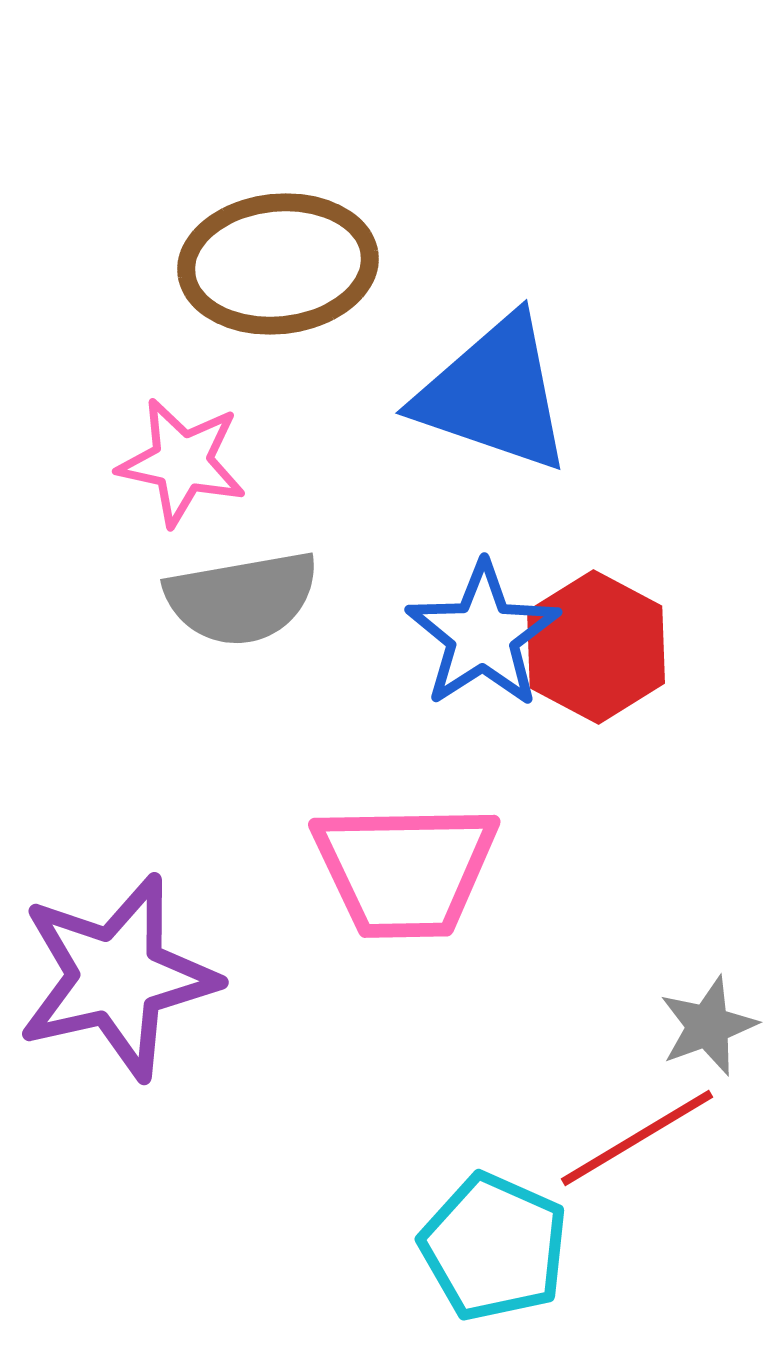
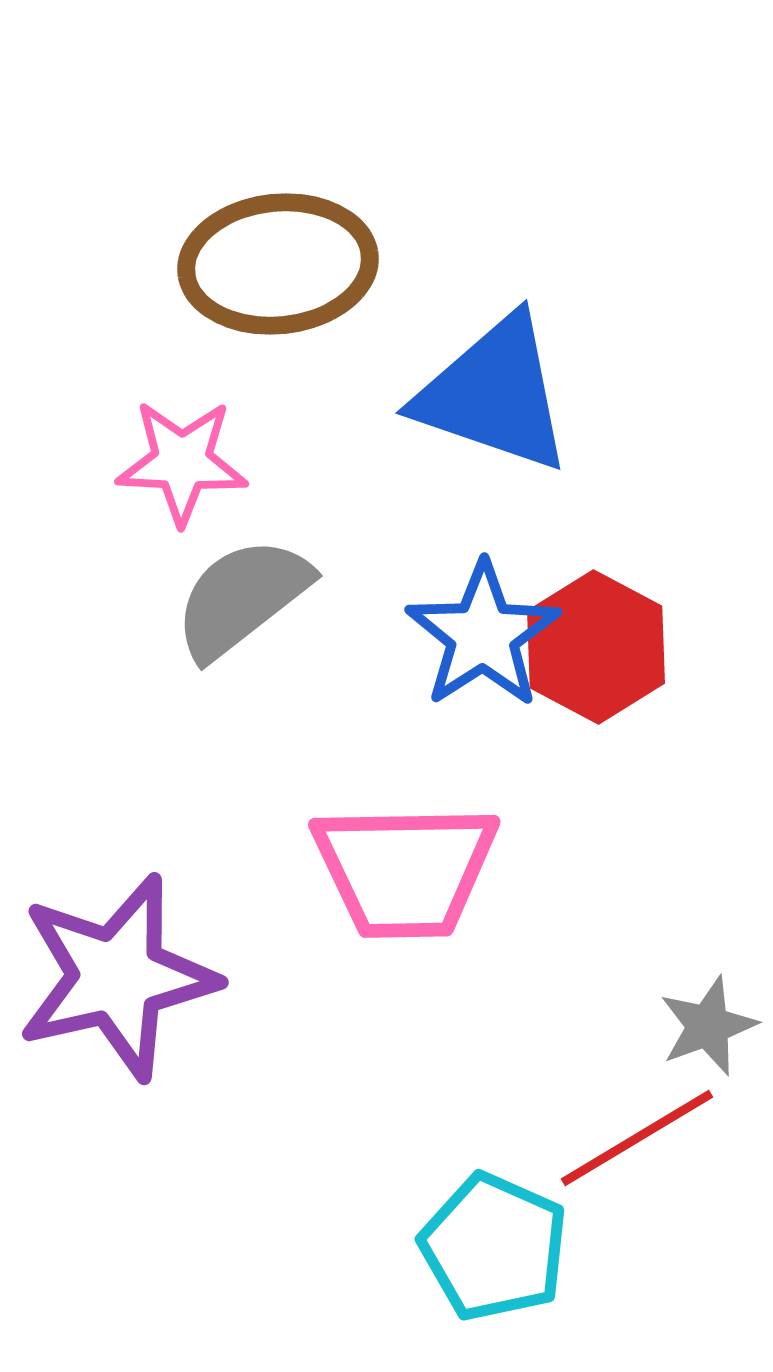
pink star: rotated 9 degrees counterclockwise
gray semicircle: rotated 152 degrees clockwise
